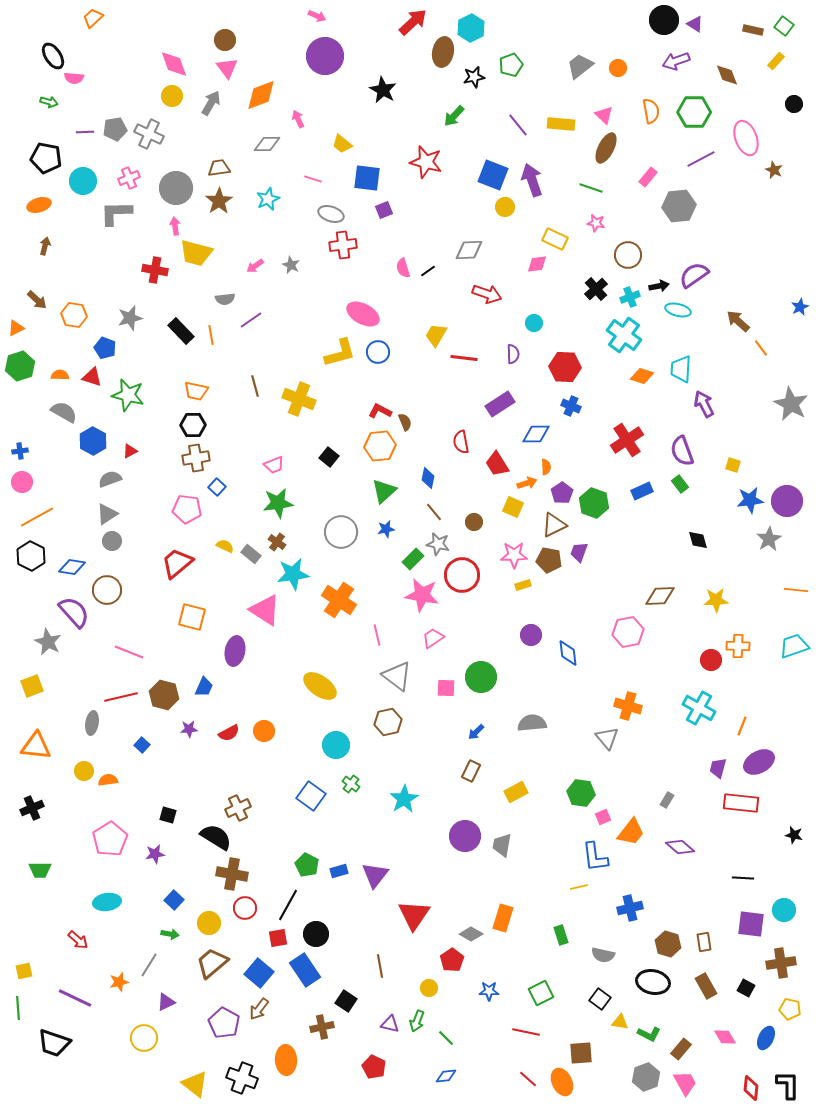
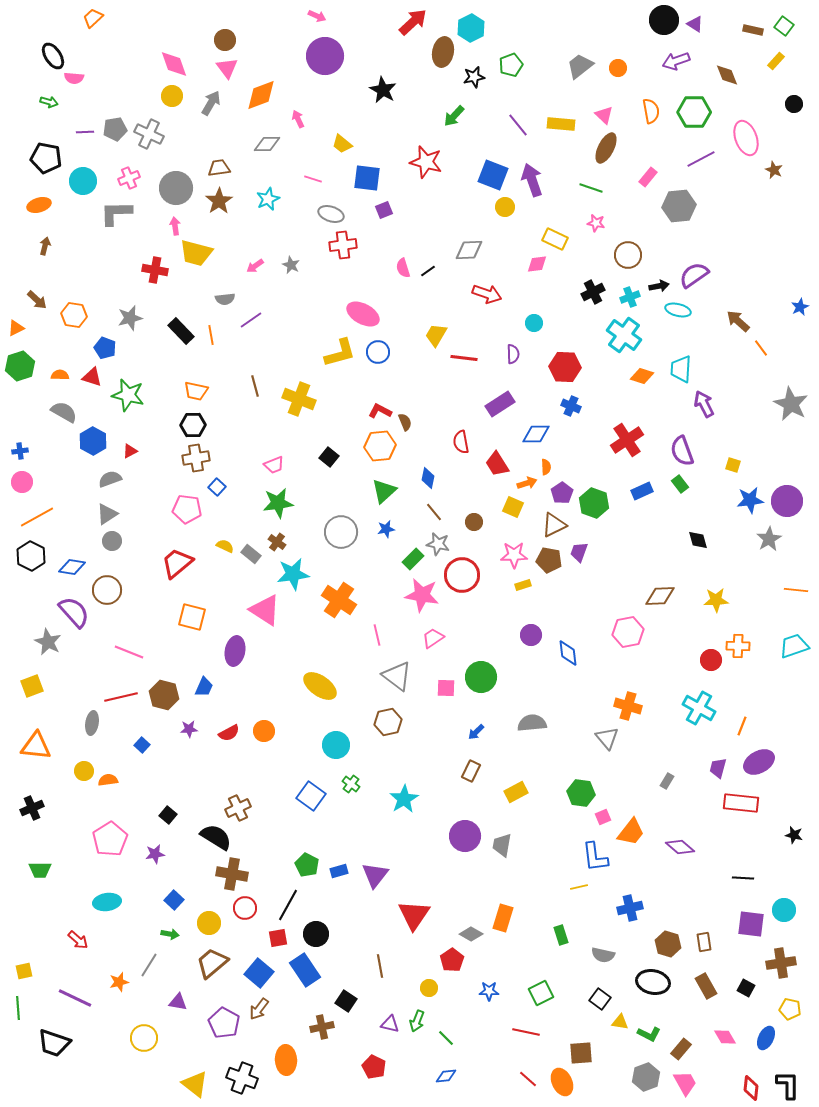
black cross at (596, 289): moved 3 px left, 3 px down; rotated 15 degrees clockwise
gray rectangle at (667, 800): moved 19 px up
black square at (168, 815): rotated 24 degrees clockwise
purple triangle at (166, 1002): moved 12 px right; rotated 36 degrees clockwise
